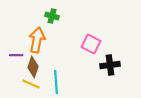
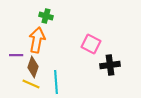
green cross: moved 6 px left
